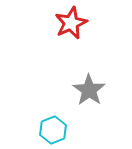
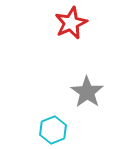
gray star: moved 2 px left, 2 px down
